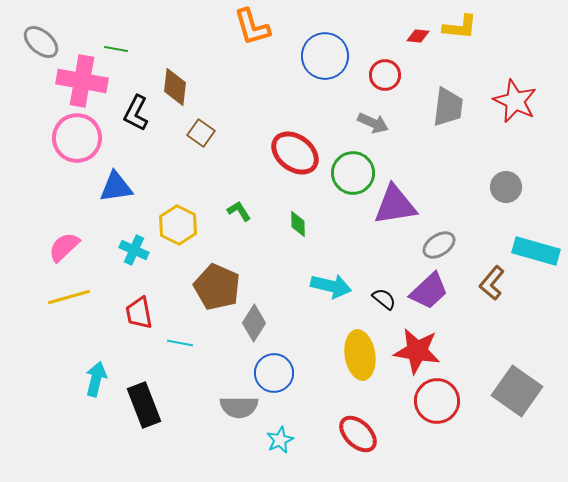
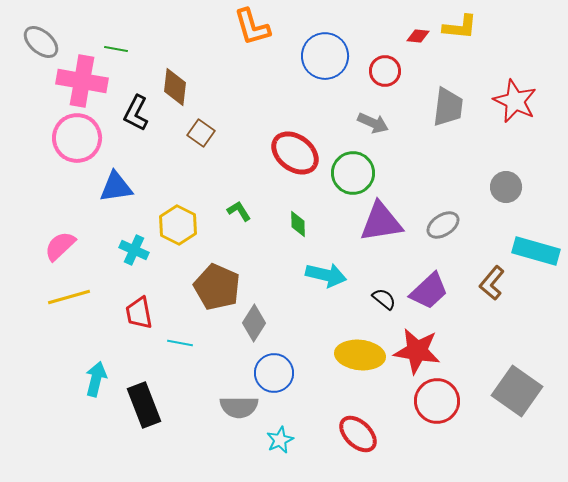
red circle at (385, 75): moved 4 px up
purple triangle at (395, 205): moved 14 px left, 17 px down
gray ellipse at (439, 245): moved 4 px right, 20 px up
pink semicircle at (64, 247): moved 4 px left, 1 px up
cyan arrow at (331, 286): moved 5 px left, 11 px up
yellow ellipse at (360, 355): rotated 75 degrees counterclockwise
